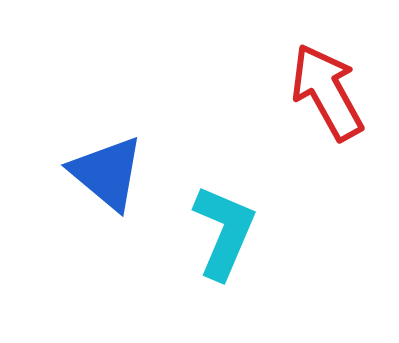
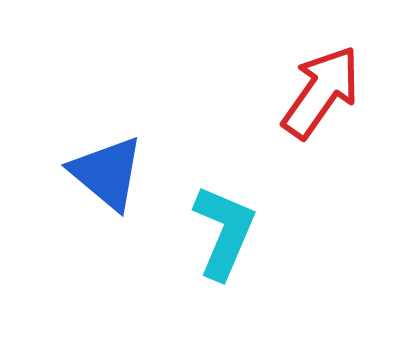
red arrow: moved 6 px left; rotated 64 degrees clockwise
